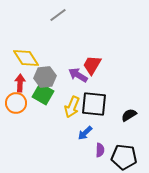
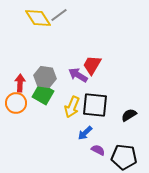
gray line: moved 1 px right
yellow diamond: moved 12 px right, 40 px up
gray hexagon: rotated 15 degrees clockwise
black square: moved 1 px right, 1 px down
purple semicircle: moved 2 px left; rotated 64 degrees counterclockwise
